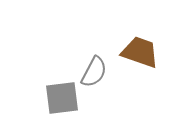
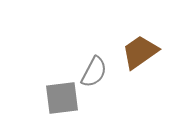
brown trapezoid: rotated 54 degrees counterclockwise
